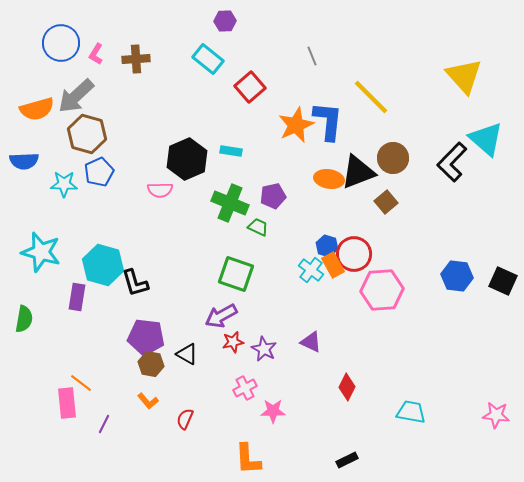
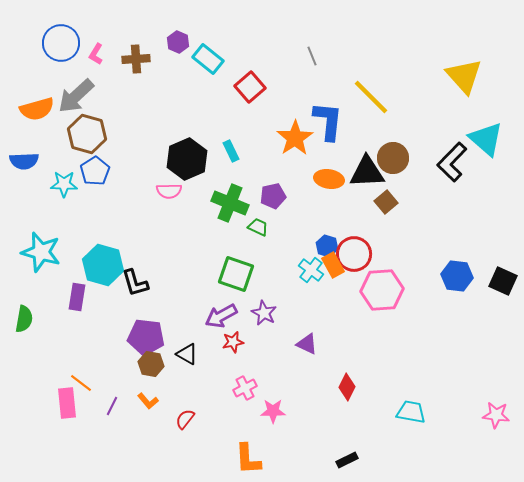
purple hexagon at (225, 21): moved 47 px left, 21 px down; rotated 25 degrees clockwise
orange star at (296, 125): moved 1 px left, 13 px down; rotated 9 degrees counterclockwise
cyan rectangle at (231, 151): rotated 55 degrees clockwise
blue pentagon at (99, 172): moved 4 px left, 1 px up; rotated 8 degrees counterclockwise
black triangle at (358, 172): moved 9 px right; rotated 18 degrees clockwise
pink semicircle at (160, 190): moved 9 px right, 1 px down
purple triangle at (311, 342): moved 4 px left, 2 px down
purple star at (264, 349): moved 36 px up
red semicircle at (185, 419): rotated 15 degrees clockwise
purple line at (104, 424): moved 8 px right, 18 px up
